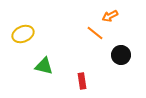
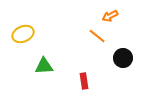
orange line: moved 2 px right, 3 px down
black circle: moved 2 px right, 3 px down
green triangle: rotated 18 degrees counterclockwise
red rectangle: moved 2 px right
